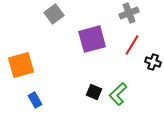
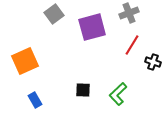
purple square: moved 12 px up
orange square: moved 4 px right, 4 px up; rotated 8 degrees counterclockwise
black square: moved 11 px left, 2 px up; rotated 21 degrees counterclockwise
